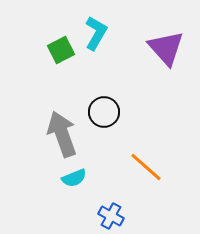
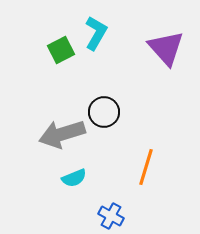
gray arrow: rotated 87 degrees counterclockwise
orange line: rotated 66 degrees clockwise
